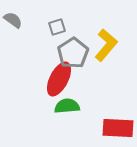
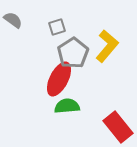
yellow L-shape: moved 1 px right, 1 px down
red rectangle: moved 1 px up; rotated 48 degrees clockwise
